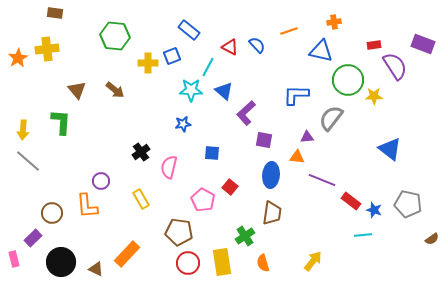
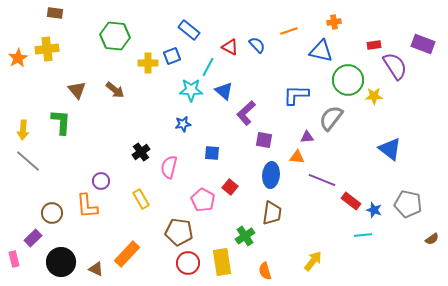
orange semicircle at (263, 263): moved 2 px right, 8 px down
